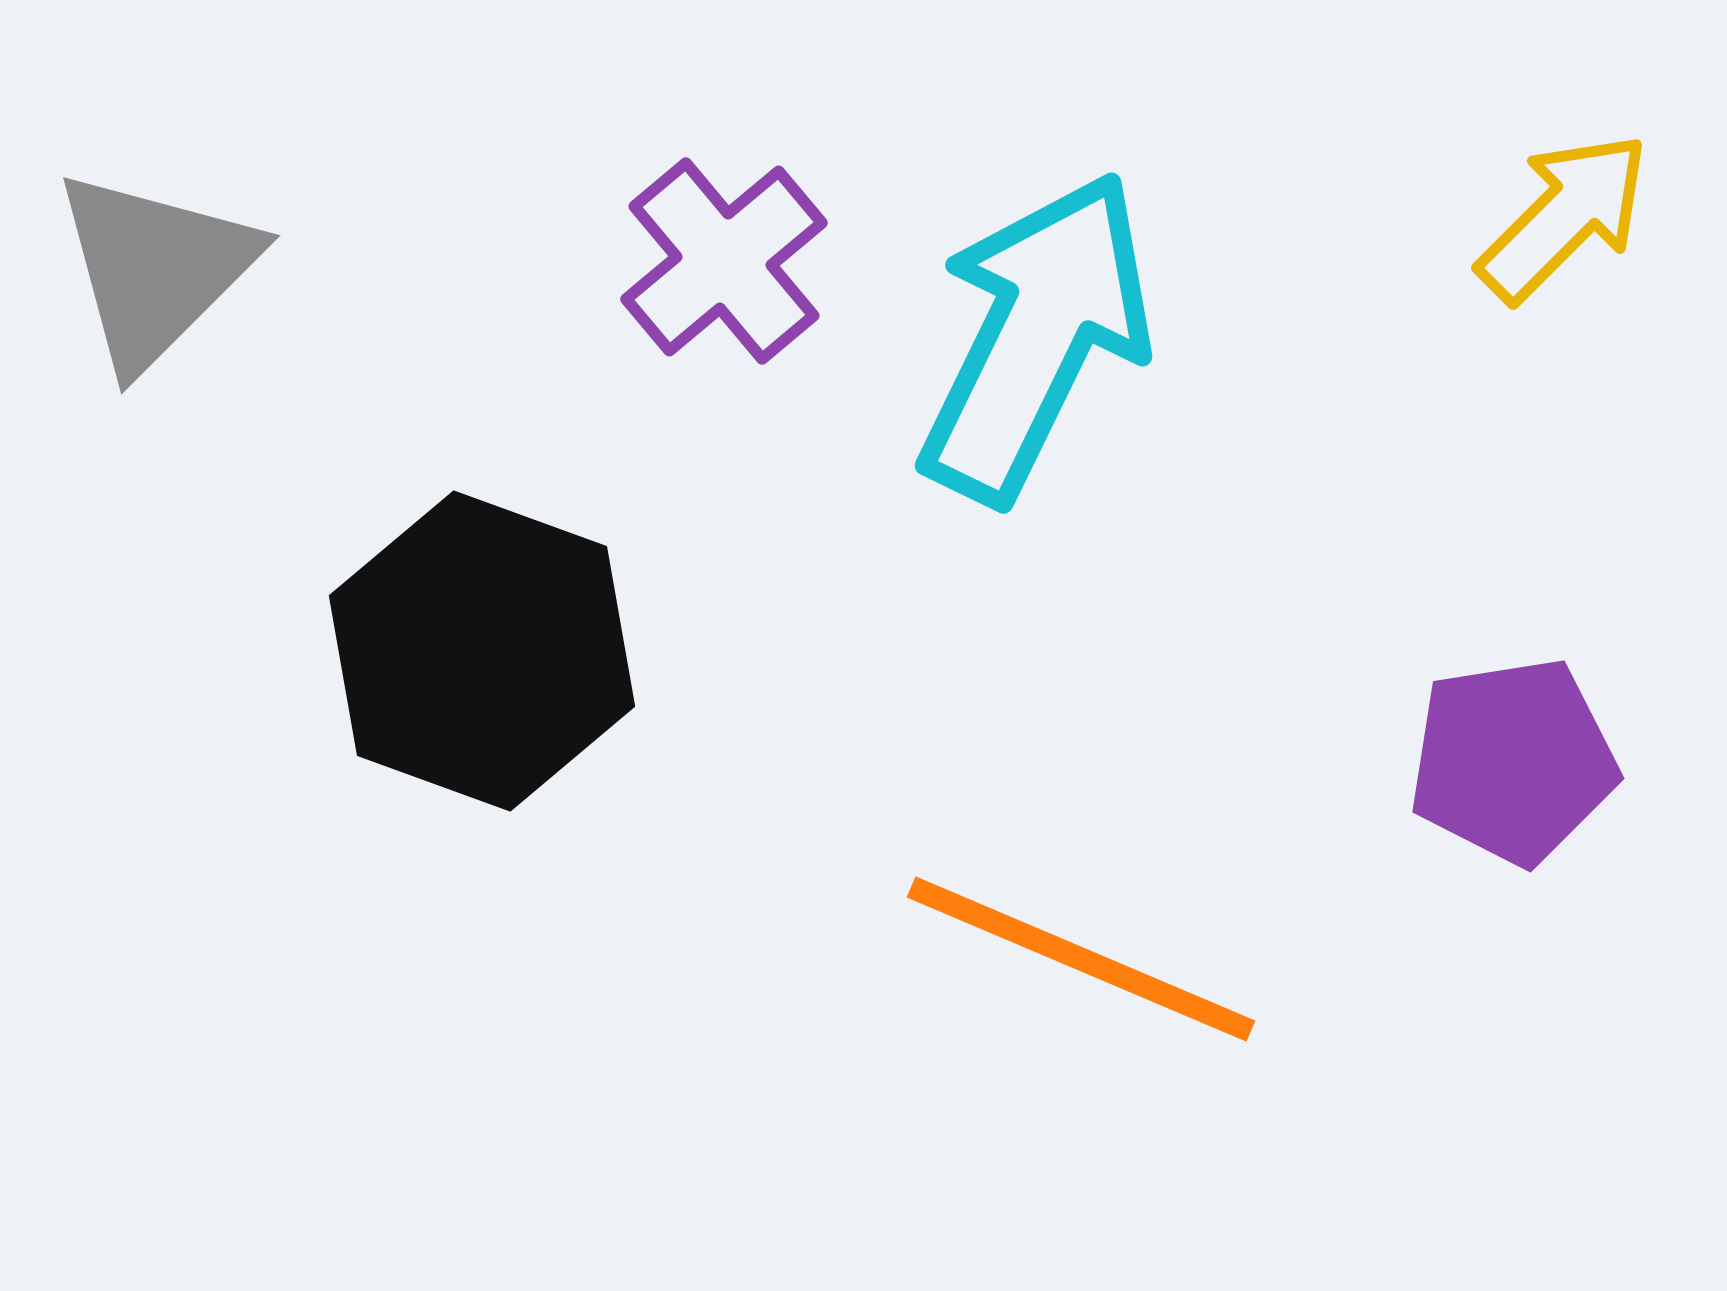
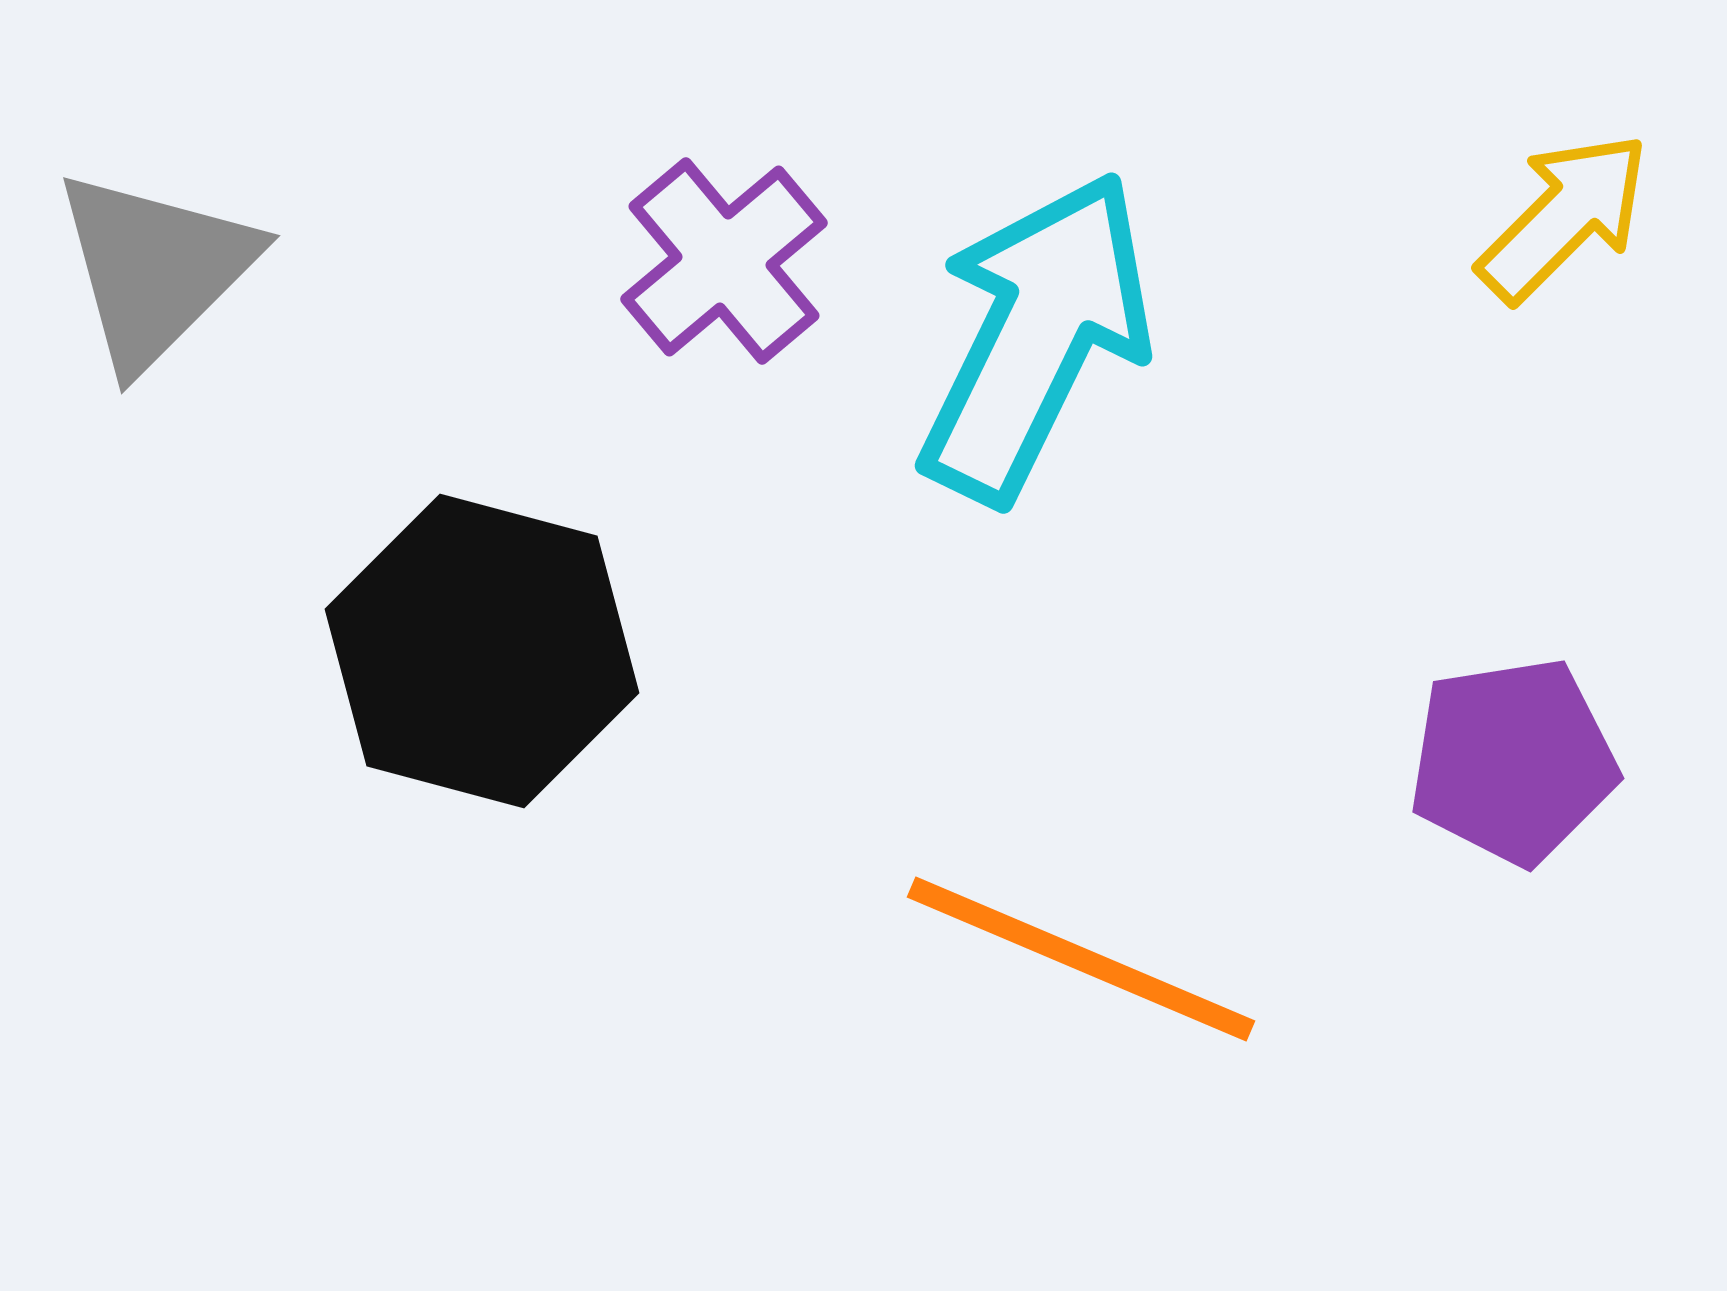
black hexagon: rotated 5 degrees counterclockwise
